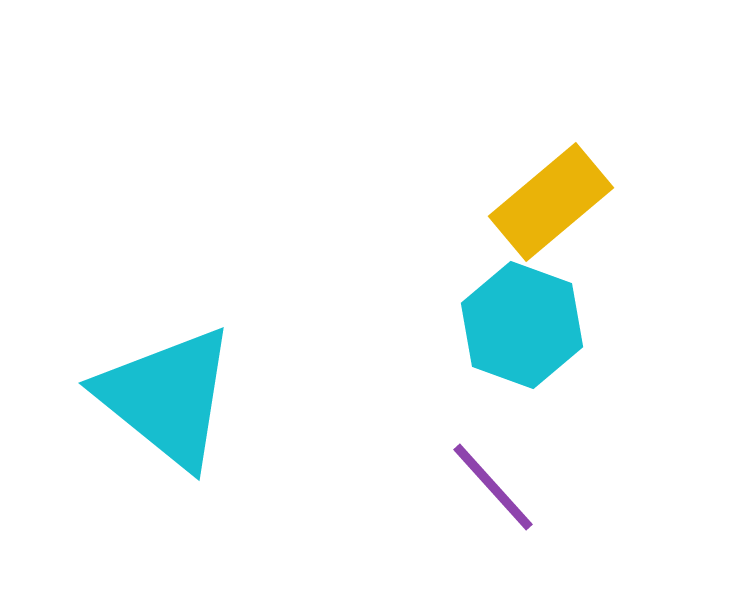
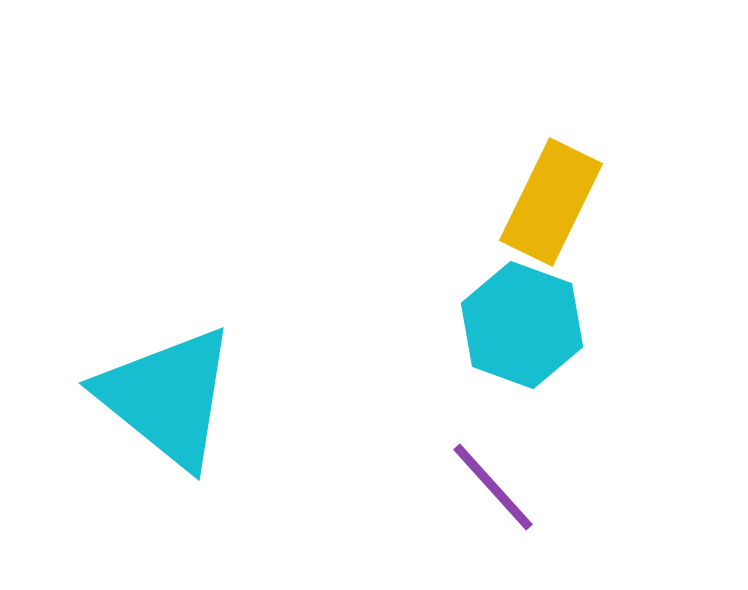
yellow rectangle: rotated 24 degrees counterclockwise
